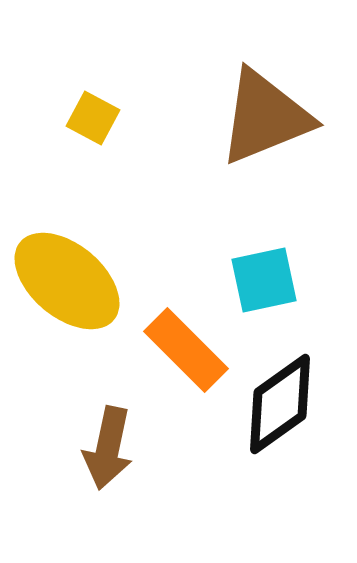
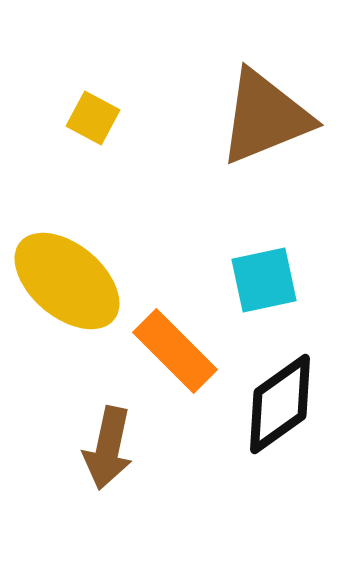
orange rectangle: moved 11 px left, 1 px down
